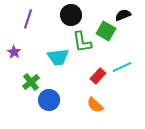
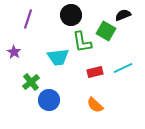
cyan line: moved 1 px right, 1 px down
red rectangle: moved 3 px left, 4 px up; rotated 35 degrees clockwise
